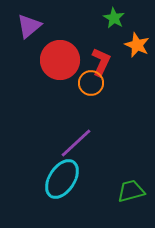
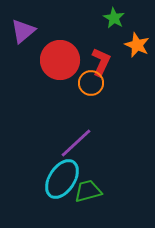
purple triangle: moved 6 px left, 5 px down
green trapezoid: moved 43 px left
